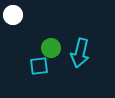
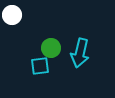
white circle: moved 1 px left
cyan square: moved 1 px right
